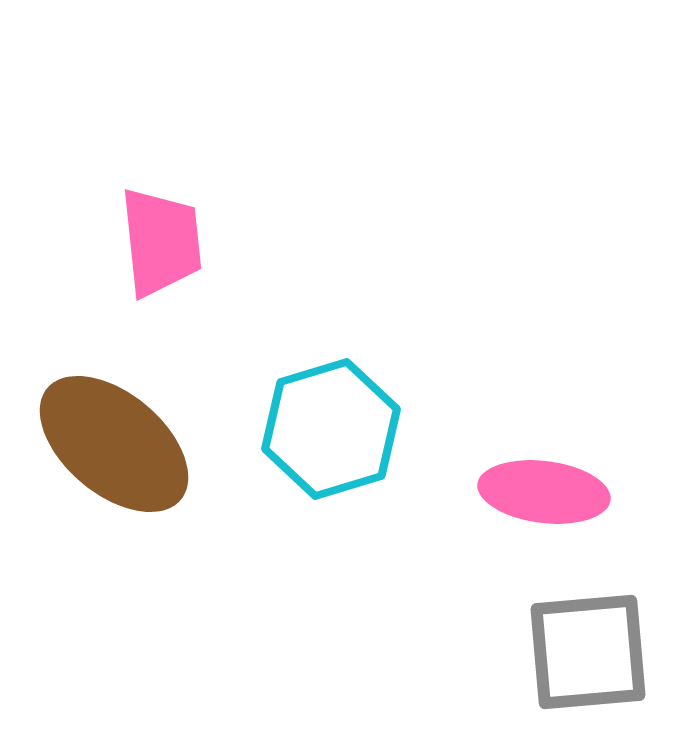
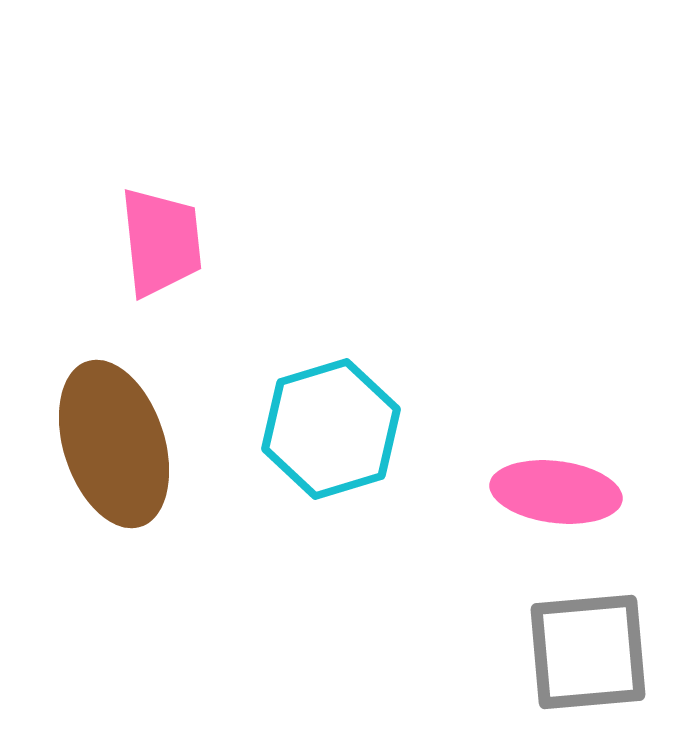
brown ellipse: rotated 32 degrees clockwise
pink ellipse: moved 12 px right
